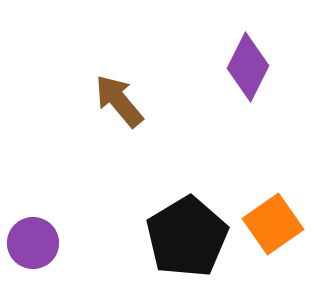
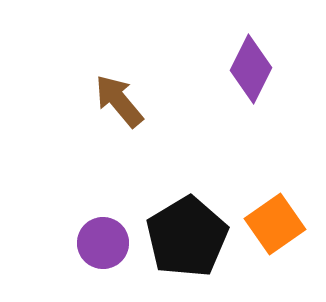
purple diamond: moved 3 px right, 2 px down
orange square: moved 2 px right
purple circle: moved 70 px right
